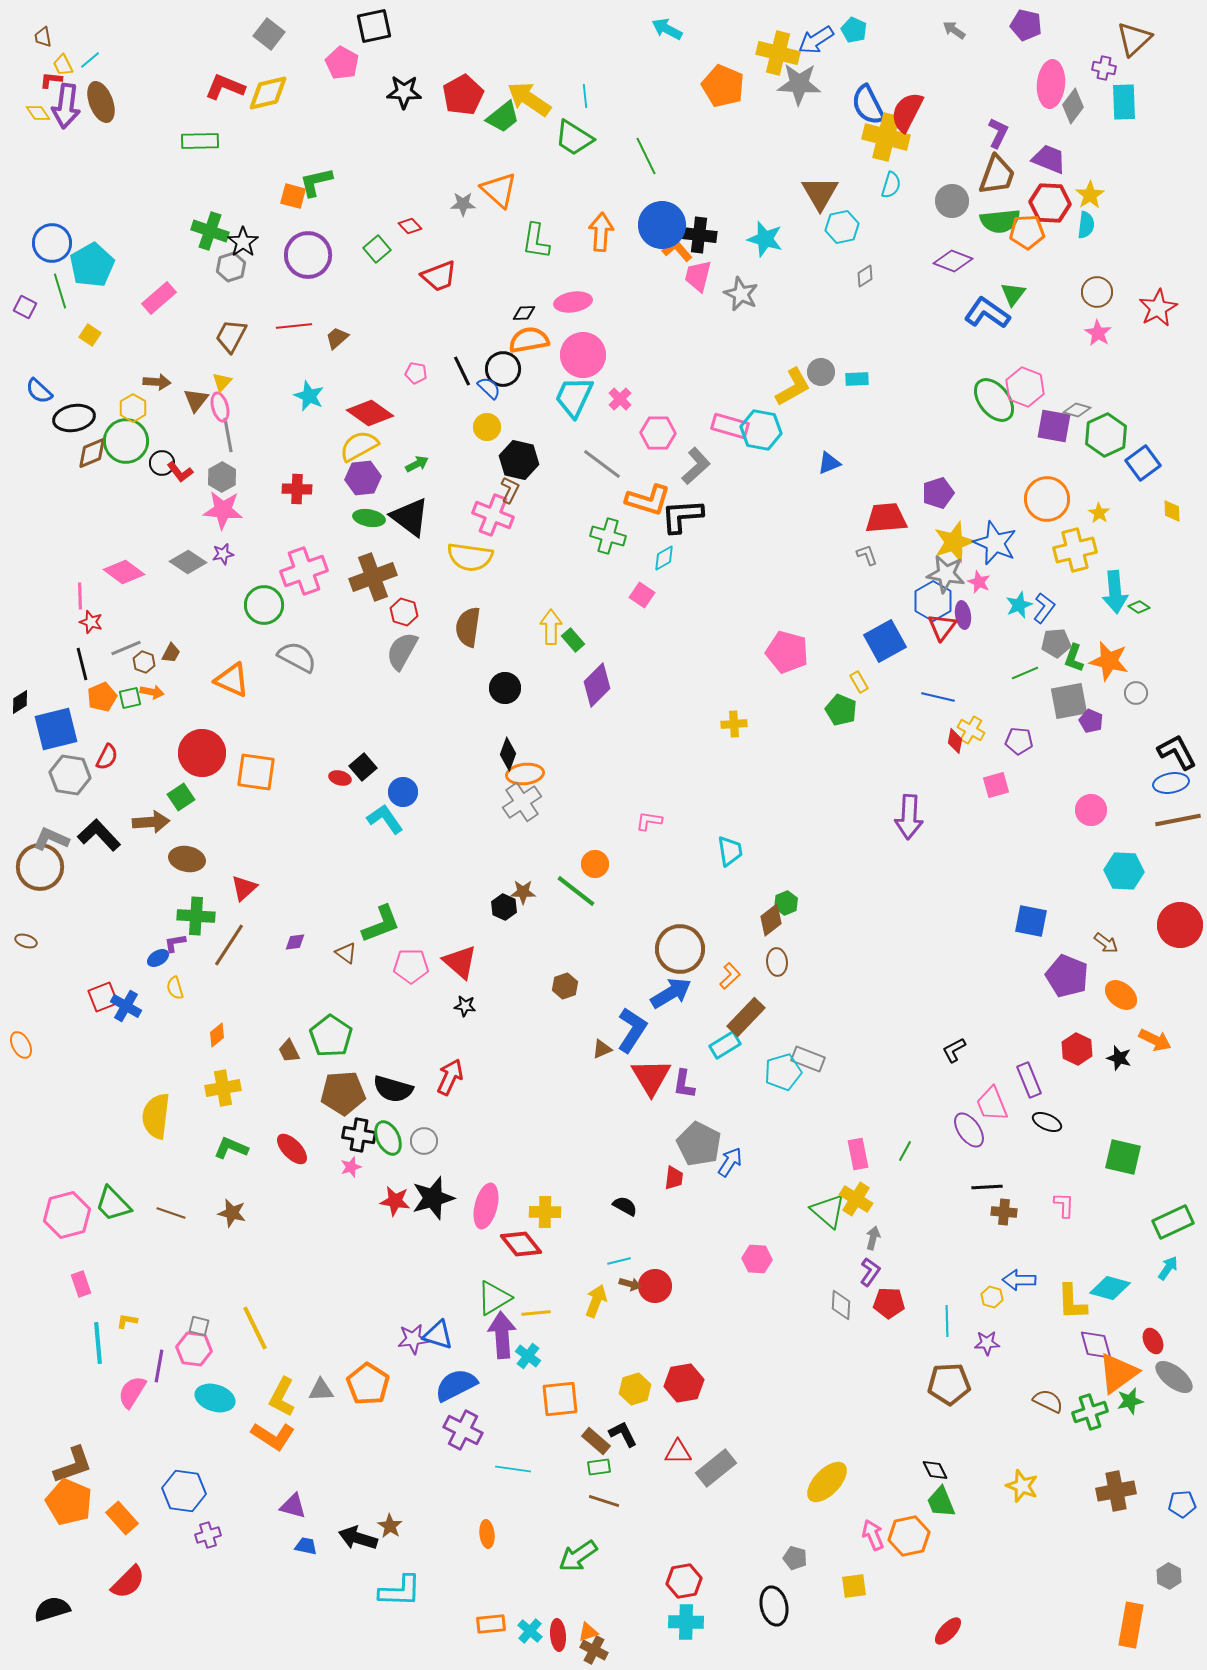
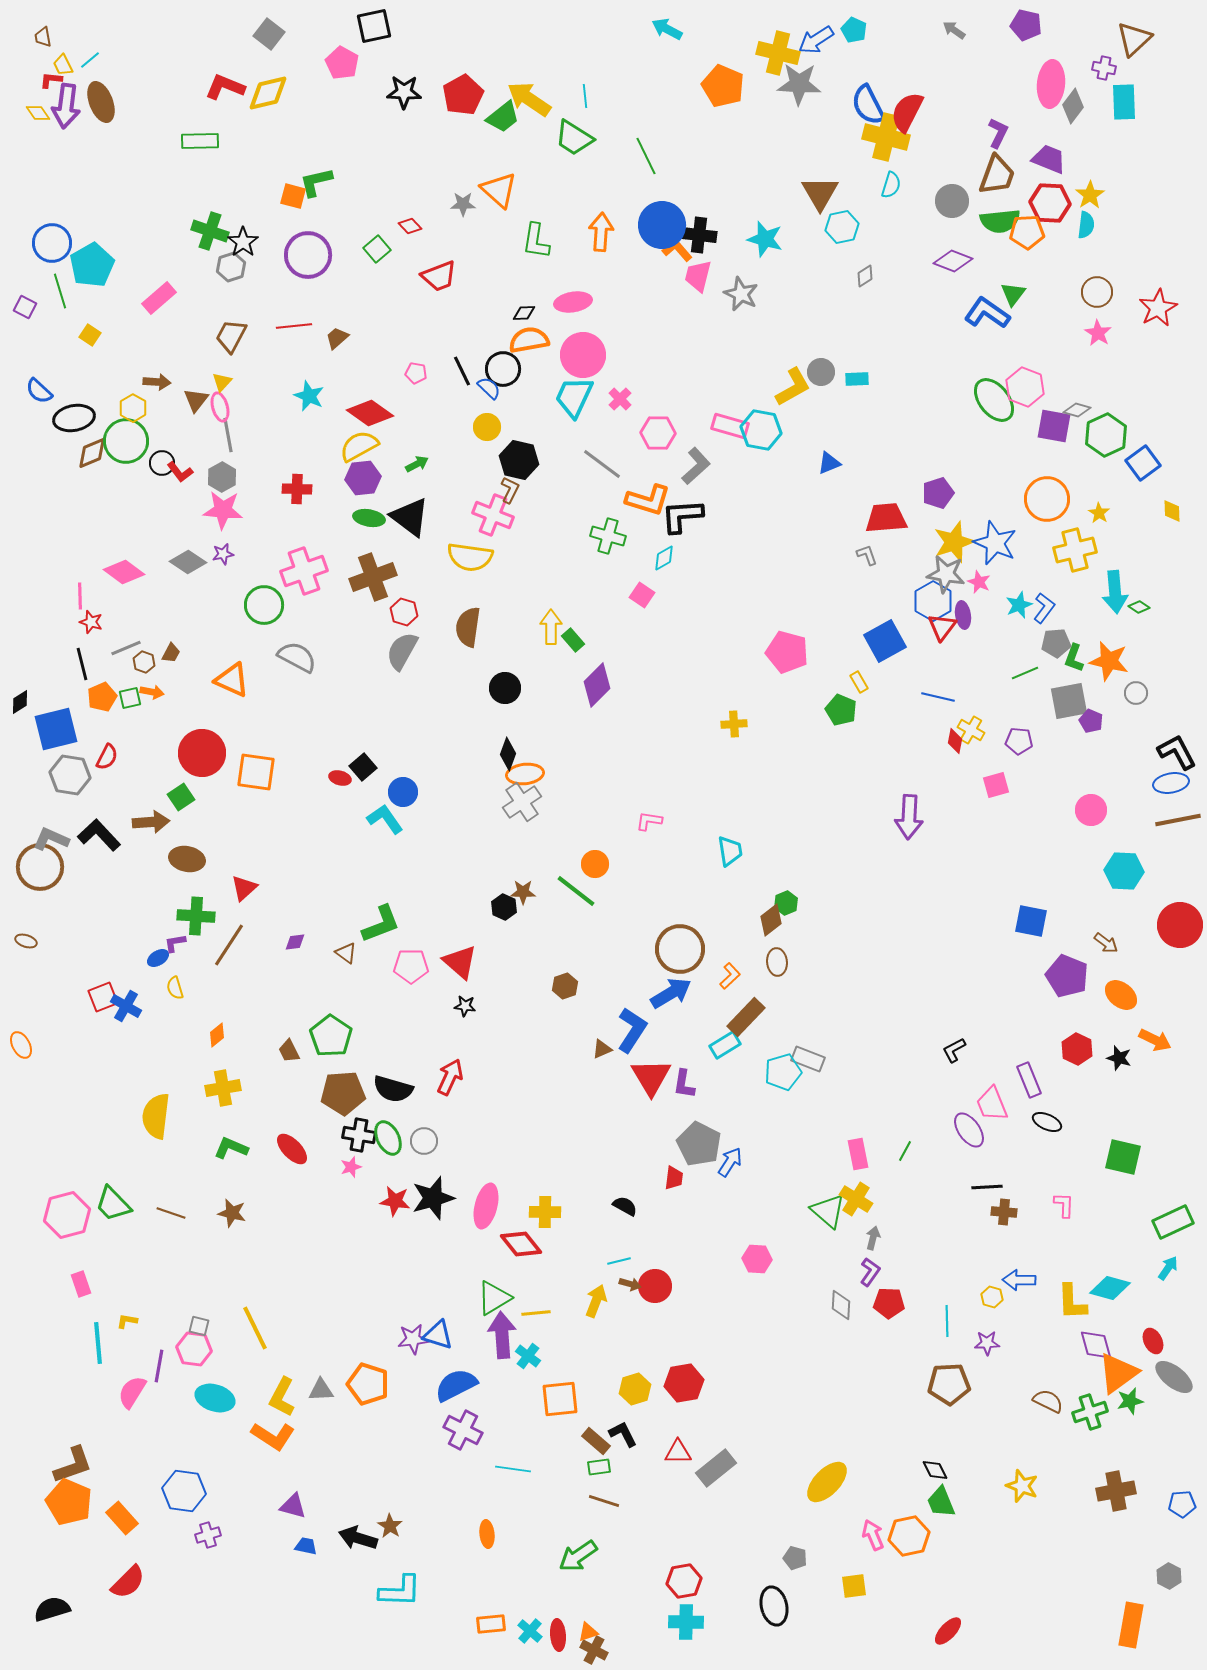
orange pentagon at (368, 1384): rotated 15 degrees counterclockwise
